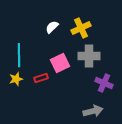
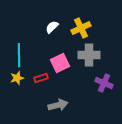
gray cross: moved 1 px up
yellow star: moved 1 px right, 1 px up
gray arrow: moved 35 px left, 6 px up
